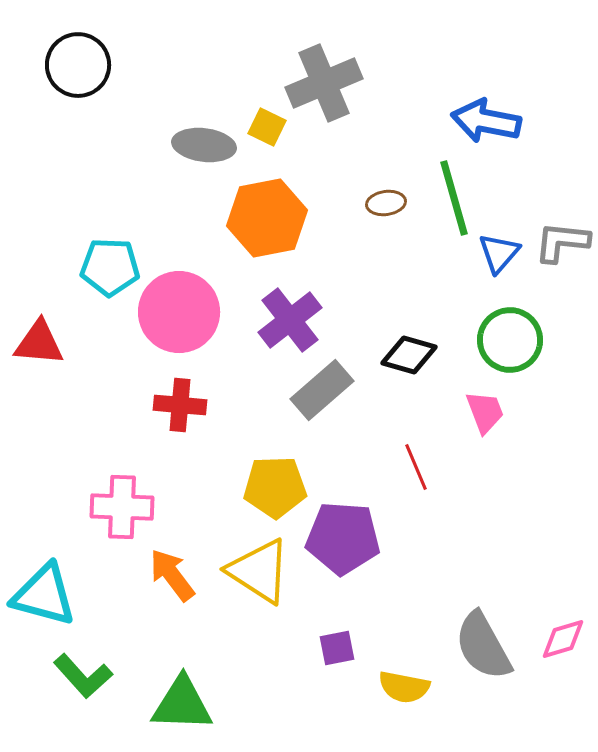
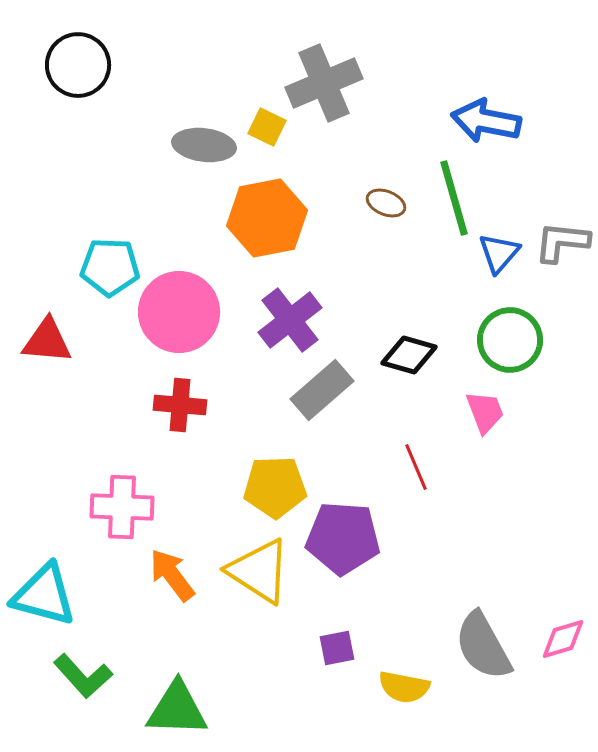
brown ellipse: rotated 30 degrees clockwise
red triangle: moved 8 px right, 2 px up
green triangle: moved 5 px left, 5 px down
